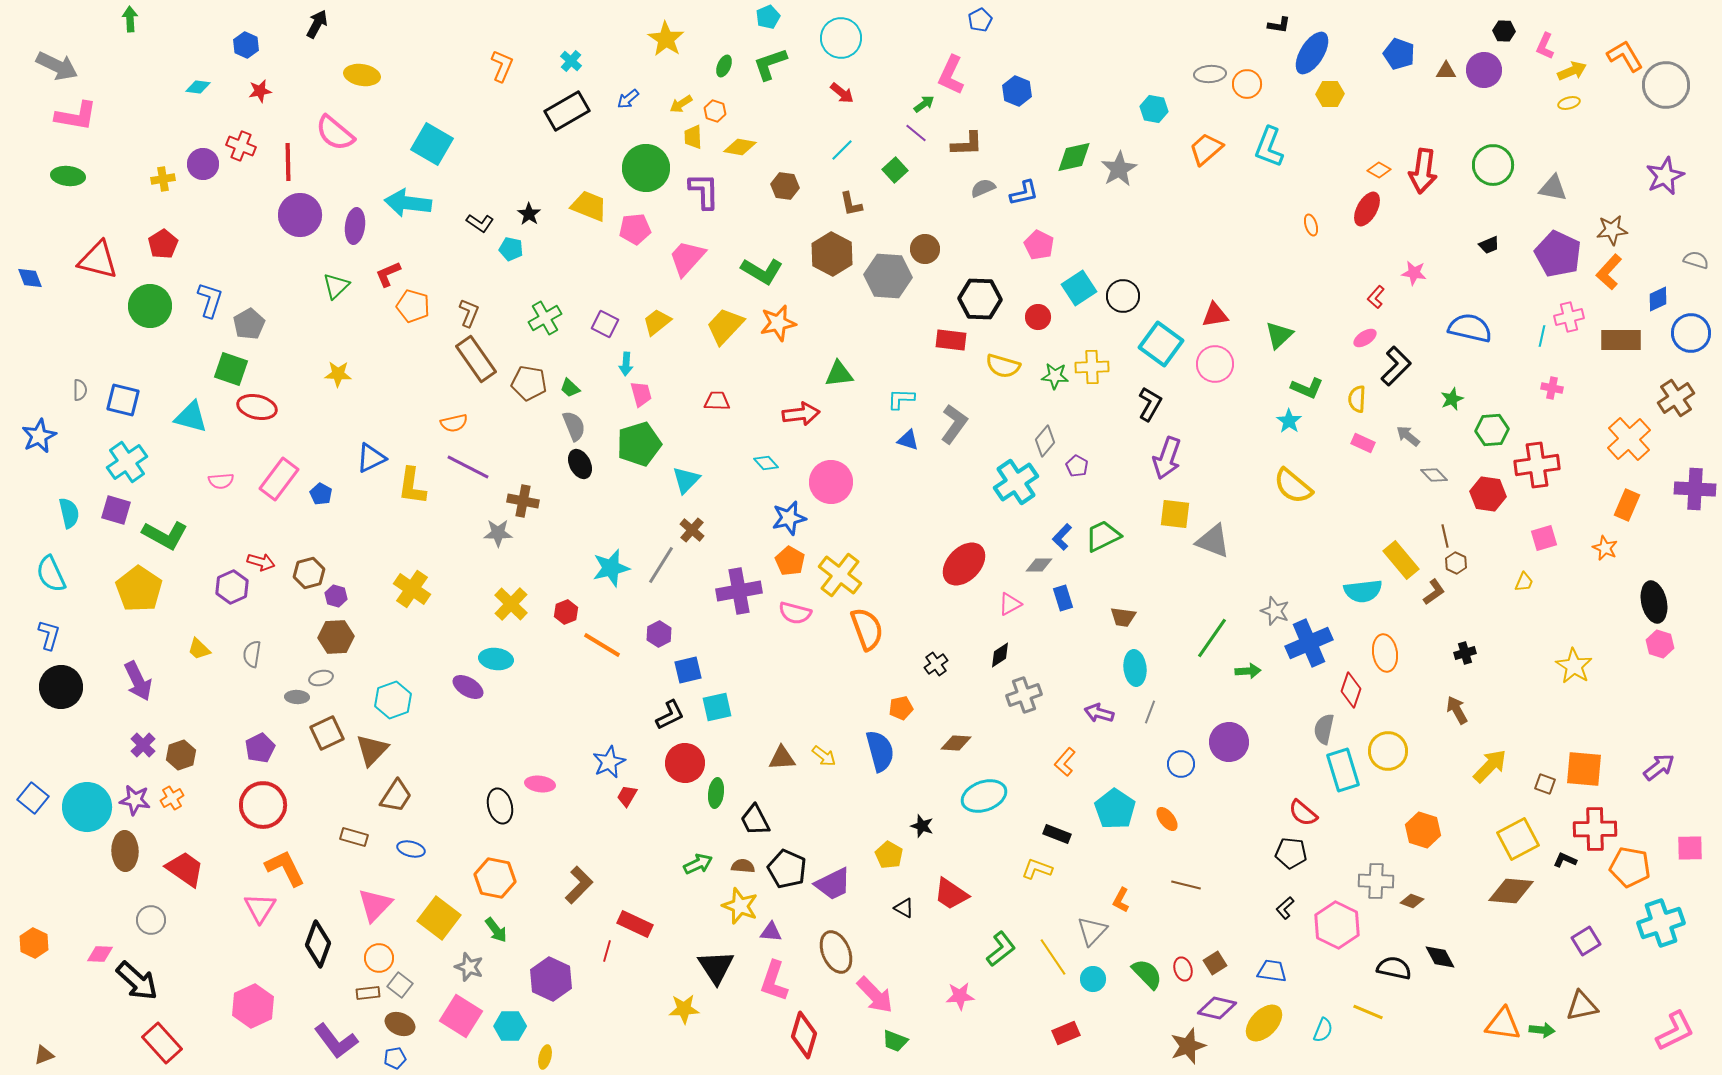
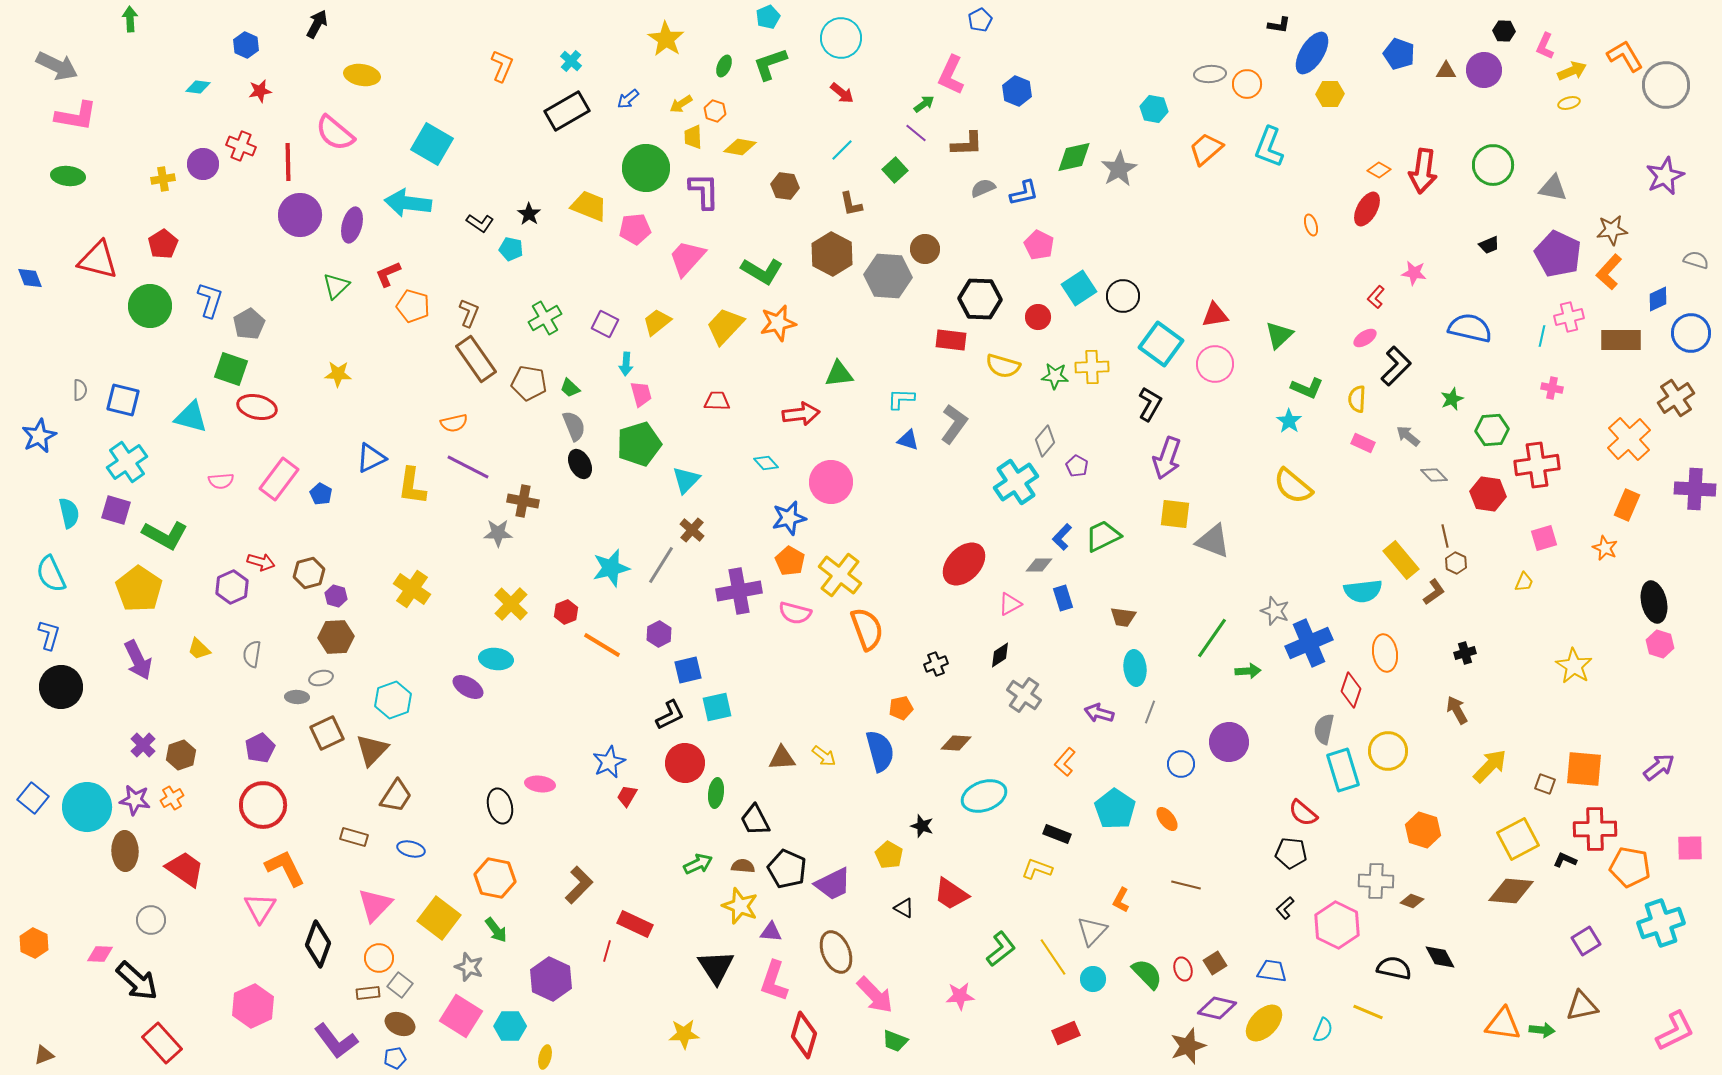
purple ellipse at (355, 226): moved 3 px left, 1 px up; rotated 8 degrees clockwise
black cross at (936, 664): rotated 15 degrees clockwise
purple arrow at (138, 681): moved 21 px up
gray cross at (1024, 695): rotated 36 degrees counterclockwise
yellow star at (684, 1009): moved 25 px down
